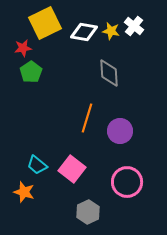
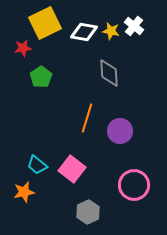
green pentagon: moved 10 px right, 5 px down
pink circle: moved 7 px right, 3 px down
orange star: rotated 30 degrees counterclockwise
